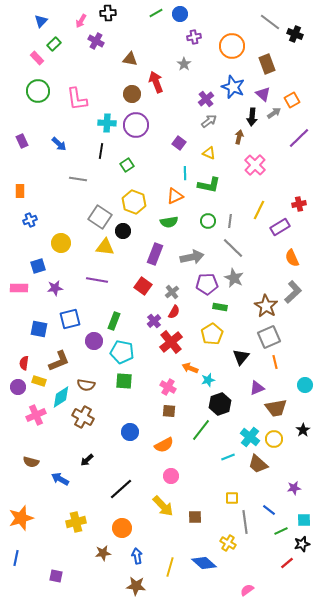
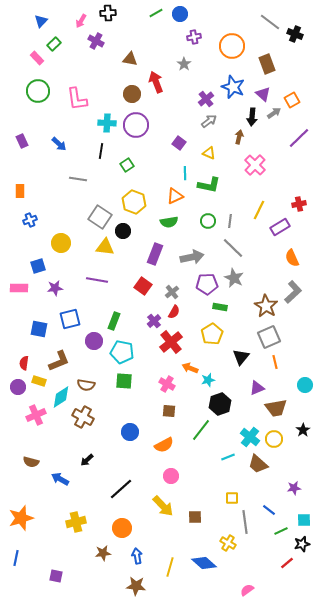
pink cross at (168, 387): moved 1 px left, 3 px up
